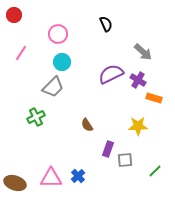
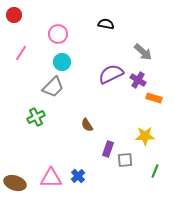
black semicircle: rotated 56 degrees counterclockwise
yellow star: moved 7 px right, 10 px down
green line: rotated 24 degrees counterclockwise
